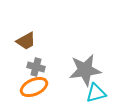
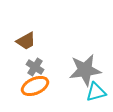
gray cross: moved 1 px left; rotated 18 degrees clockwise
orange ellipse: moved 1 px right, 1 px up
cyan triangle: moved 1 px up
